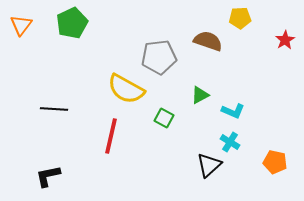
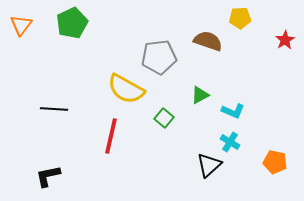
green square: rotated 12 degrees clockwise
